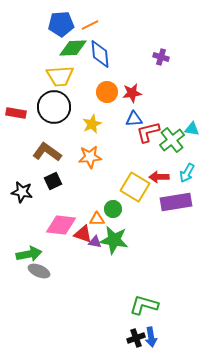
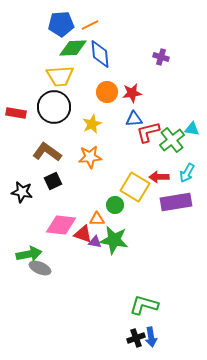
green circle: moved 2 px right, 4 px up
gray ellipse: moved 1 px right, 3 px up
